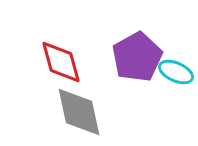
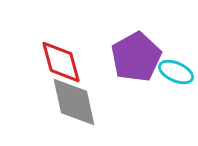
purple pentagon: moved 1 px left
gray diamond: moved 5 px left, 10 px up
